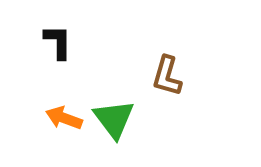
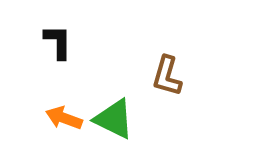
green triangle: rotated 27 degrees counterclockwise
